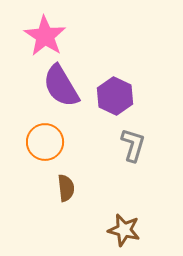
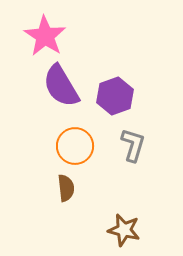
purple hexagon: rotated 15 degrees clockwise
orange circle: moved 30 px right, 4 px down
